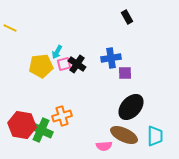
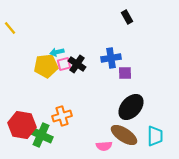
yellow line: rotated 24 degrees clockwise
cyan arrow: rotated 48 degrees clockwise
yellow pentagon: moved 5 px right
green cross: moved 5 px down
brown ellipse: rotated 8 degrees clockwise
